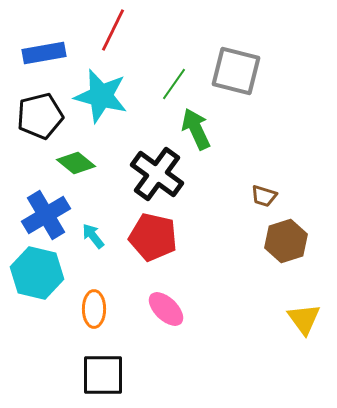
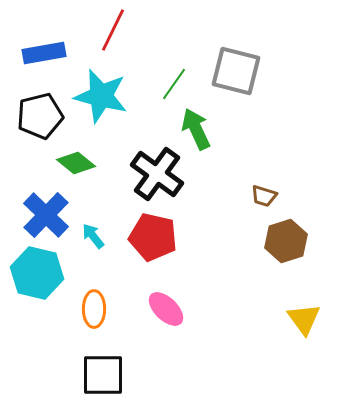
blue cross: rotated 15 degrees counterclockwise
